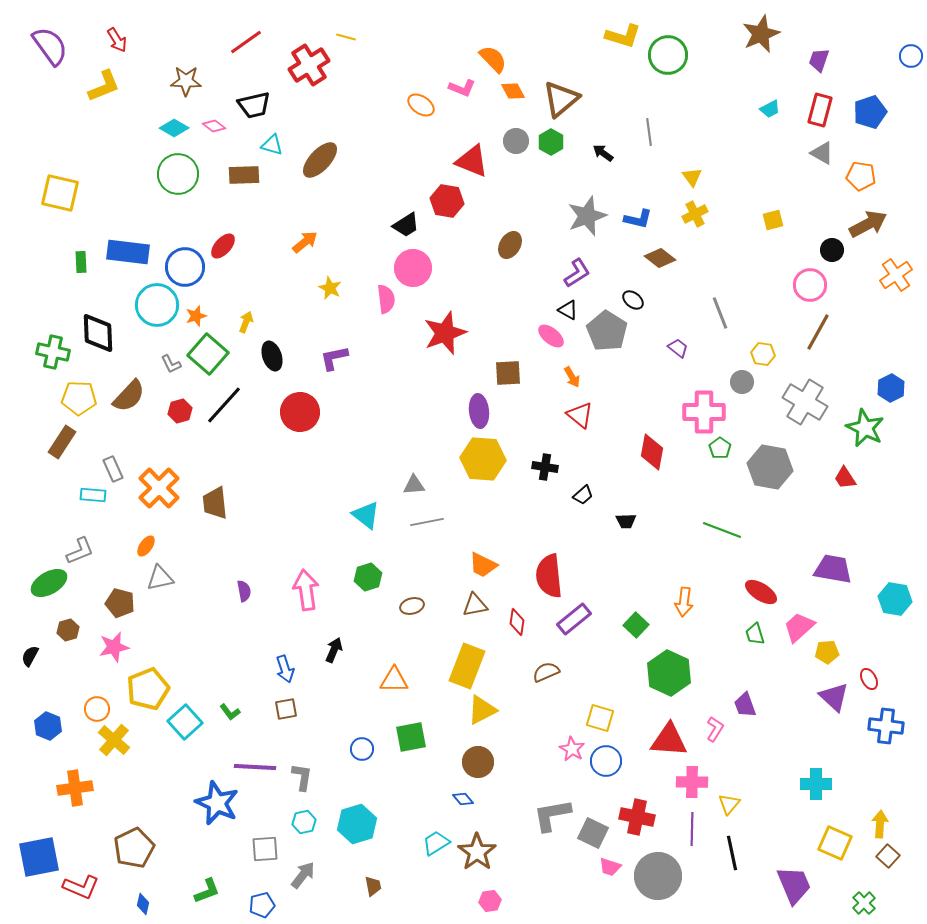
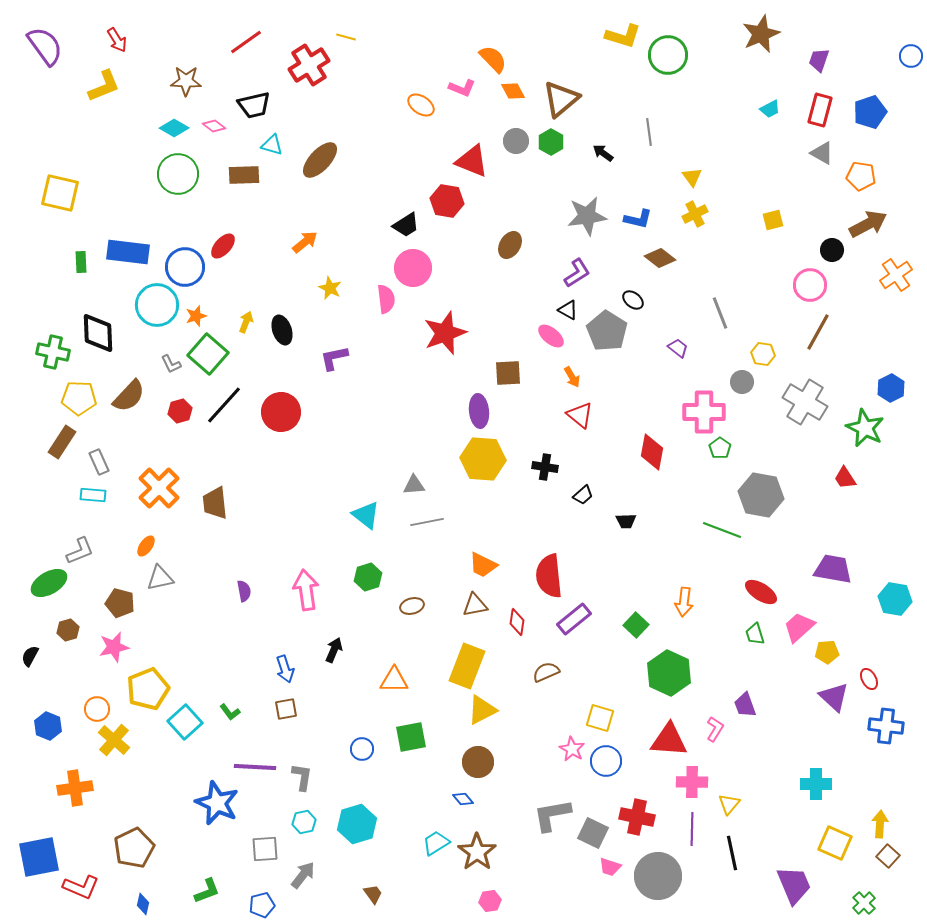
purple semicircle at (50, 46): moved 5 px left
gray star at (587, 216): rotated 12 degrees clockwise
black ellipse at (272, 356): moved 10 px right, 26 px up
red circle at (300, 412): moved 19 px left
gray hexagon at (770, 467): moved 9 px left, 28 px down
gray rectangle at (113, 469): moved 14 px left, 7 px up
brown trapezoid at (373, 886): moved 8 px down; rotated 25 degrees counterclockwise
